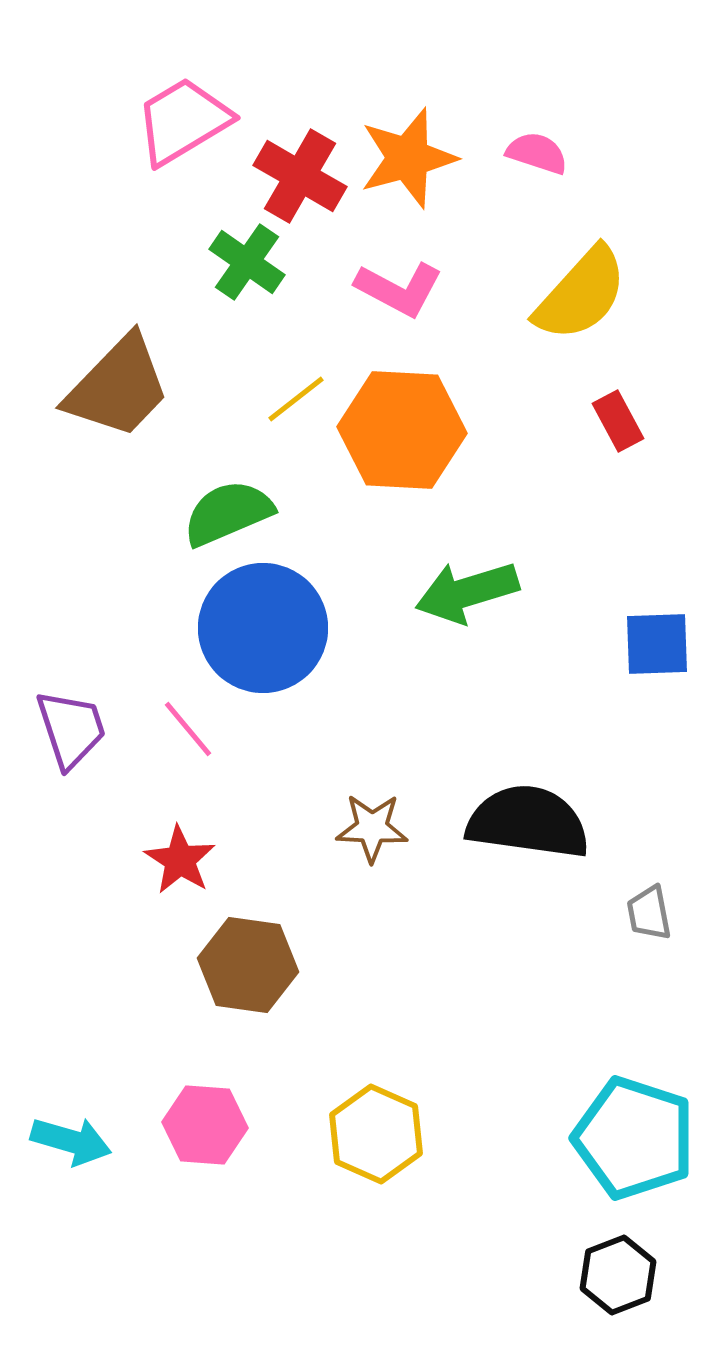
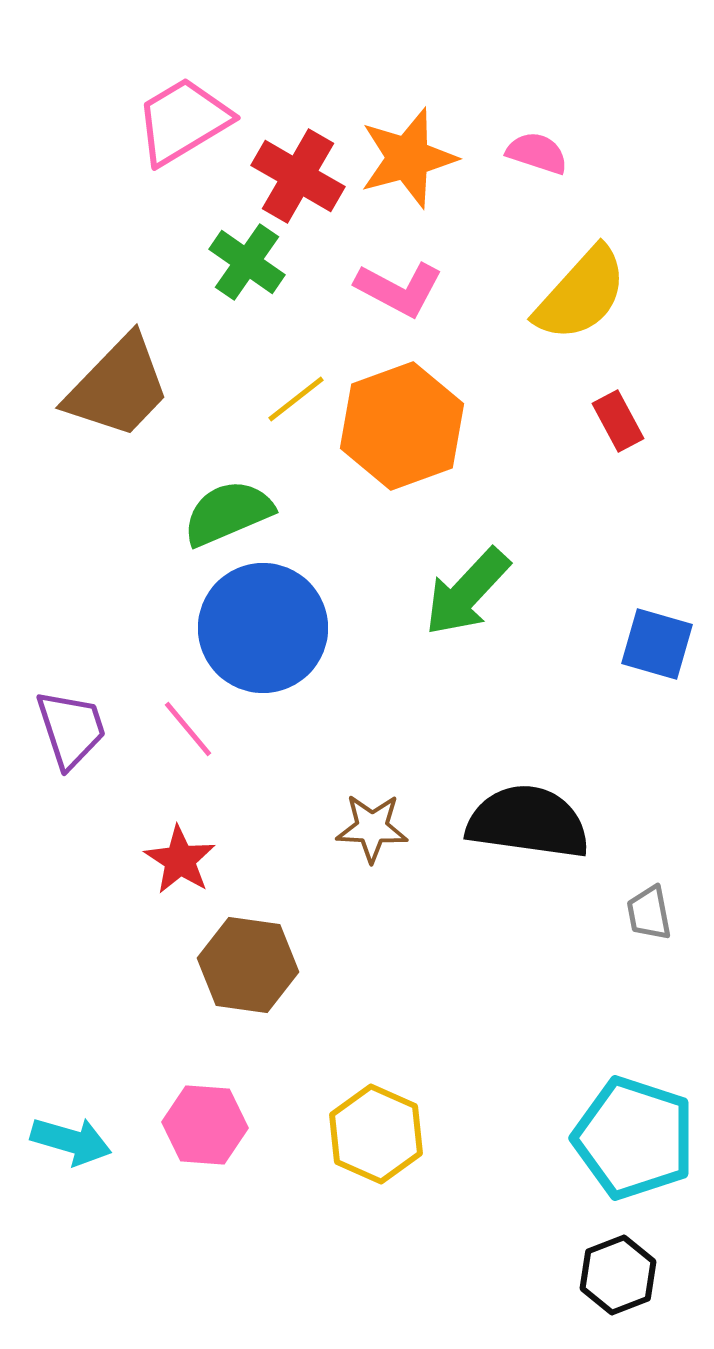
red cross: moved 2 px left
orange hexagon: moved 4 px up; rotated 23 degrees counterclockwise
green arrow: rotated 30 degrees counterclockwise
blue square: rotated 18 degrees clockwise
